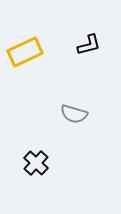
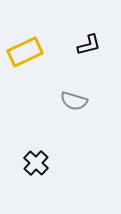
gray semicircle: moved 13 px up
